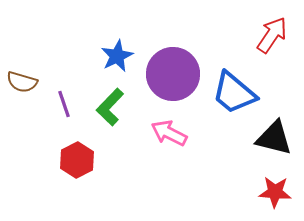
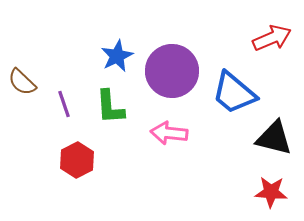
red arrow: moved 3 px down; rotated 33 degrees clockwise
purple circle: moved 1 px left, 3 px up
brown semicircle: rotated 28 degrees clockwise
green L-shape: rotated 48 degrees counterclockwise
pink arrow: rotated 21 degrees counterclockwise
red star: moved 4 px left
